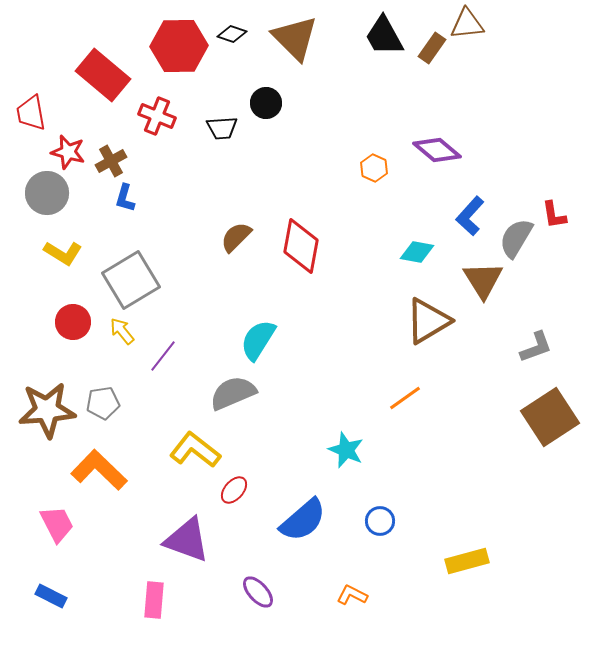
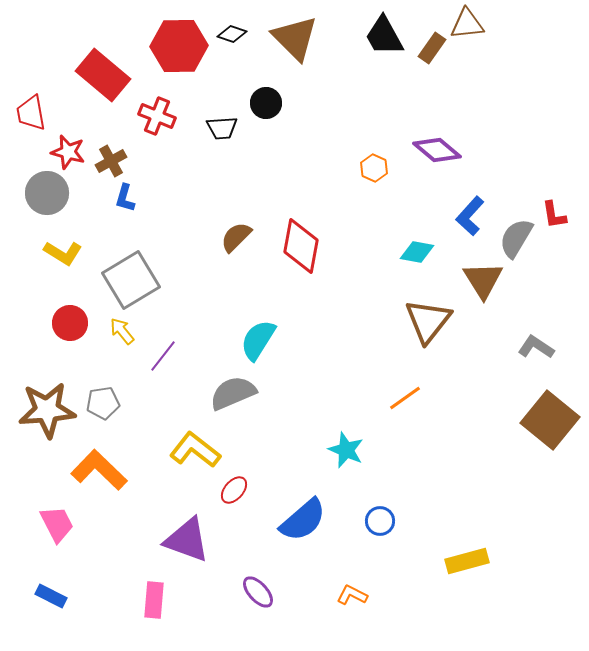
brown triangle at (428, 321): rotated 21 degrees counterclockwise
red circle at (73, 322): moved 3 px left, 1 px down
gray L-shape at (536, 347): rotated 126 degrees counterclockwise
brown square at (550, 417): moved 3 px down; rotated 18 degrees counterclockwise
